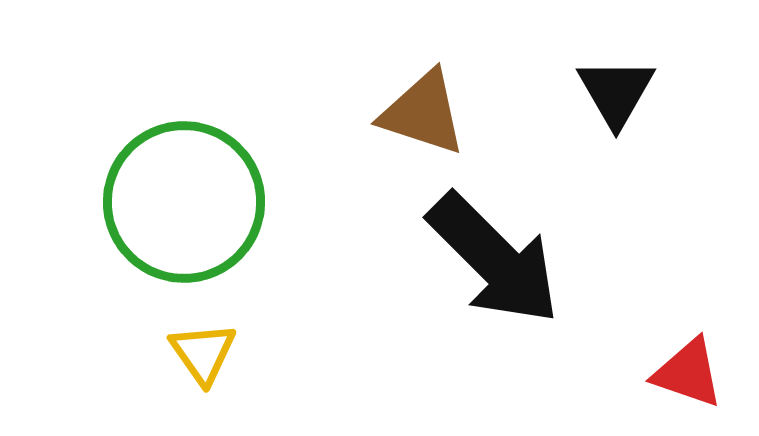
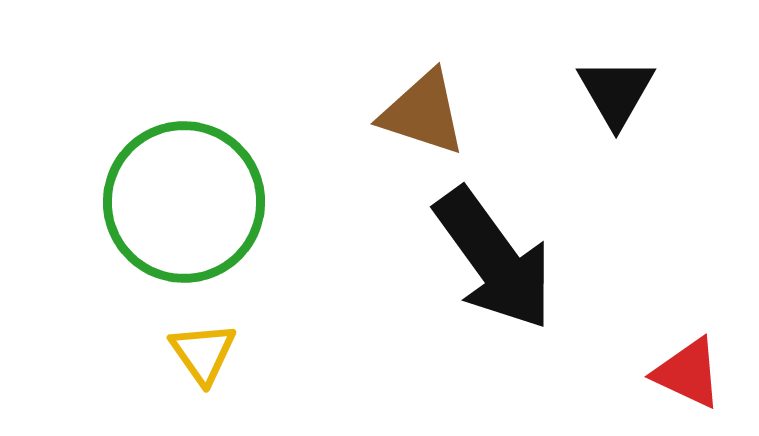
black arrow: rotated 9 degrees clockwise
red triangle: rotated 6 degrees clockwise
